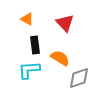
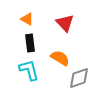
black rectangle: moved 5 px left, 2 px up
cyan L-shape: rotated 80 degrees clockwise
